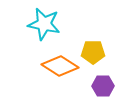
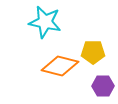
cyan star: moved 1 px right, 2 px up
orange diamond: rotated 18 degrees counterclockwise
